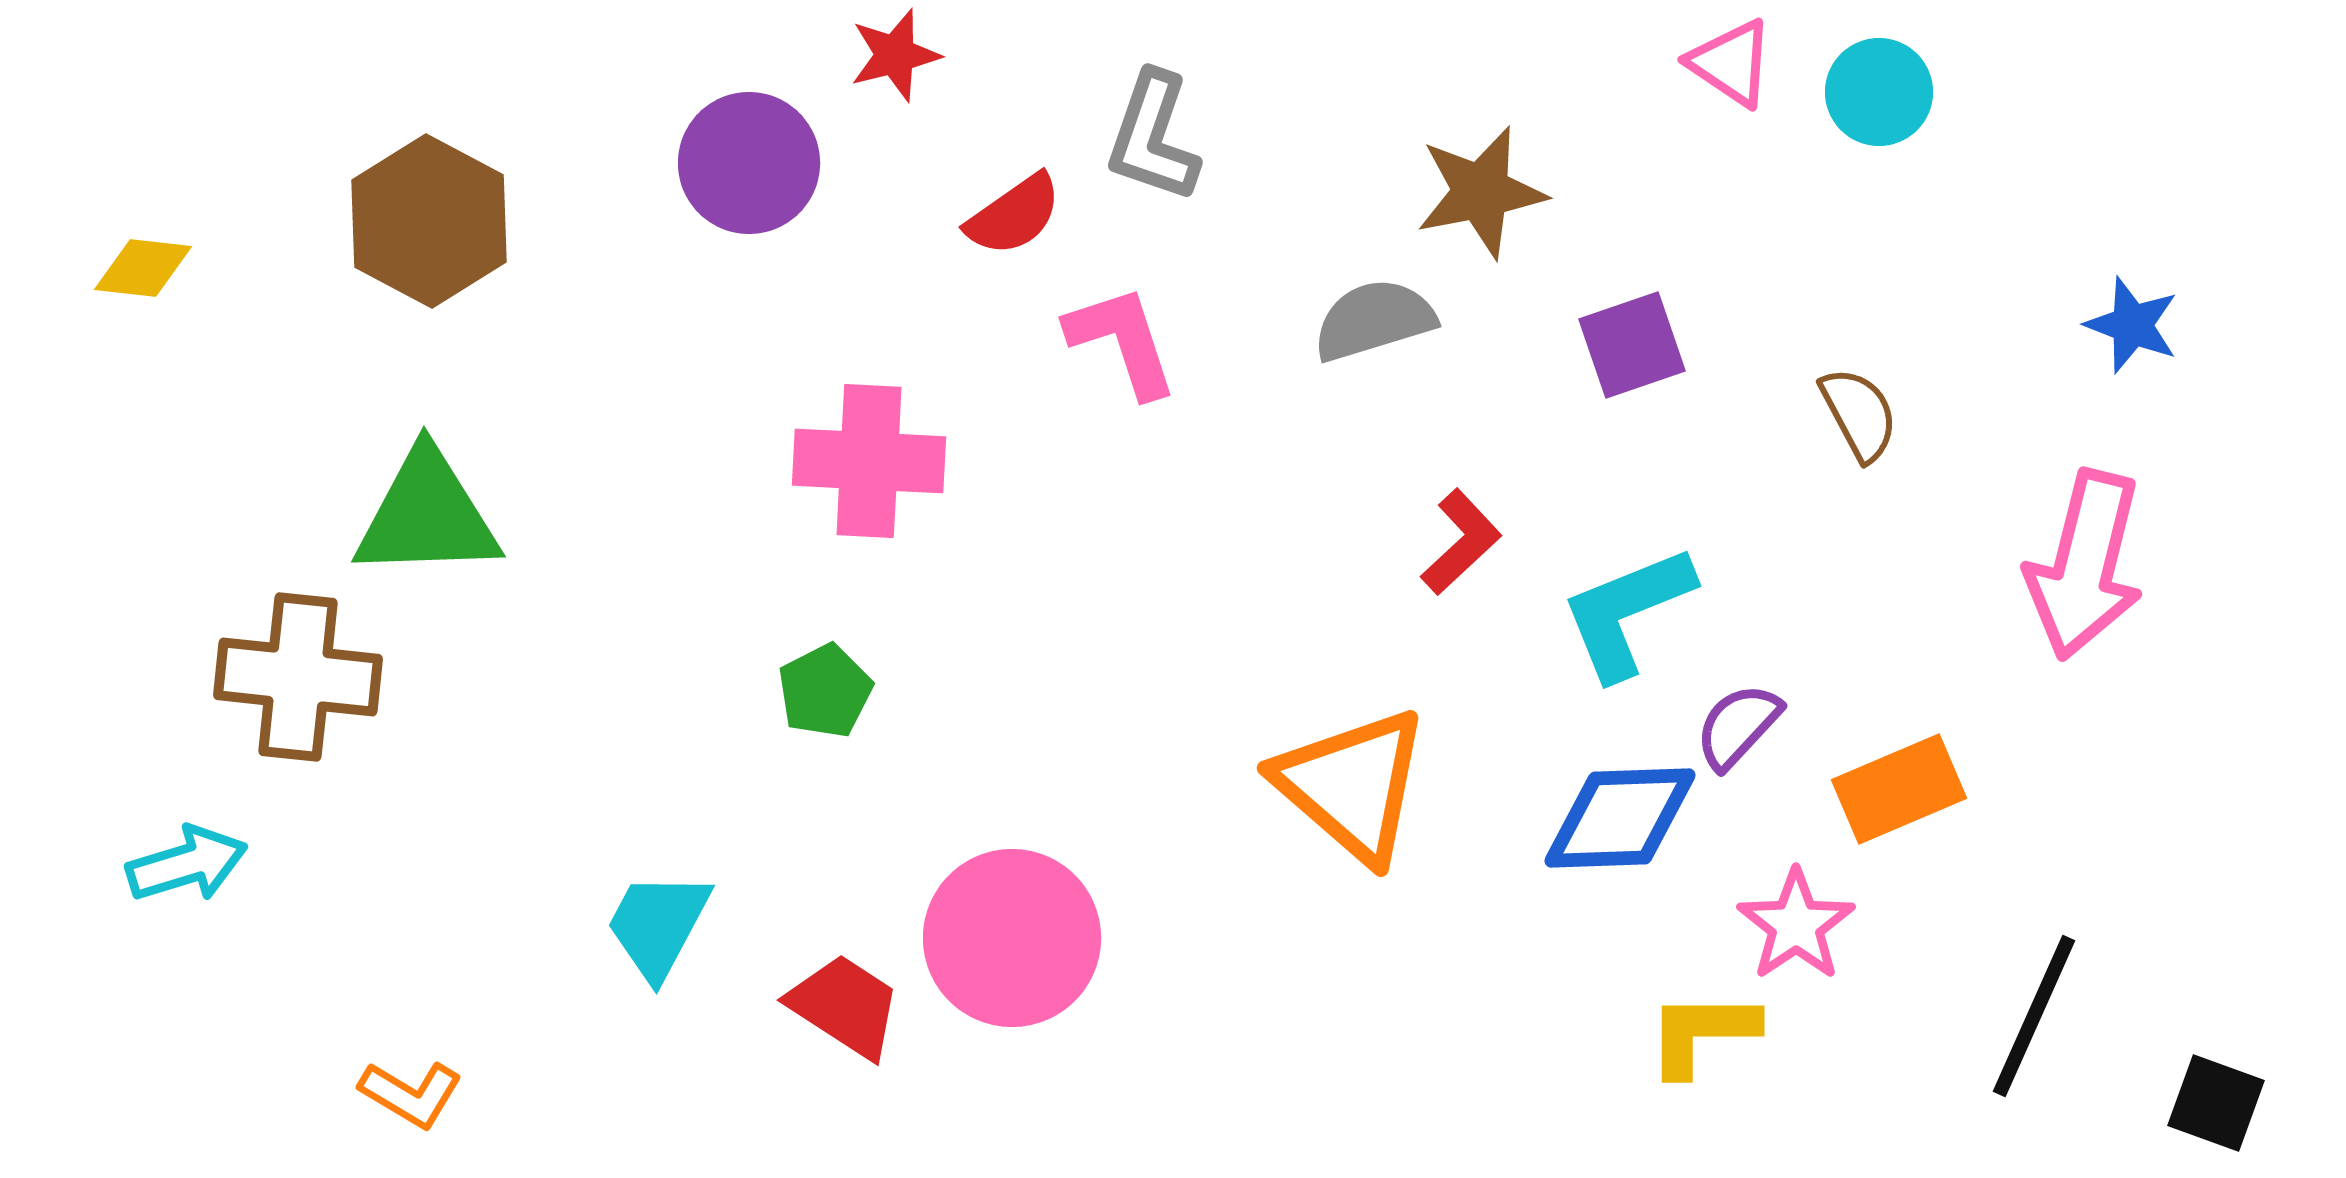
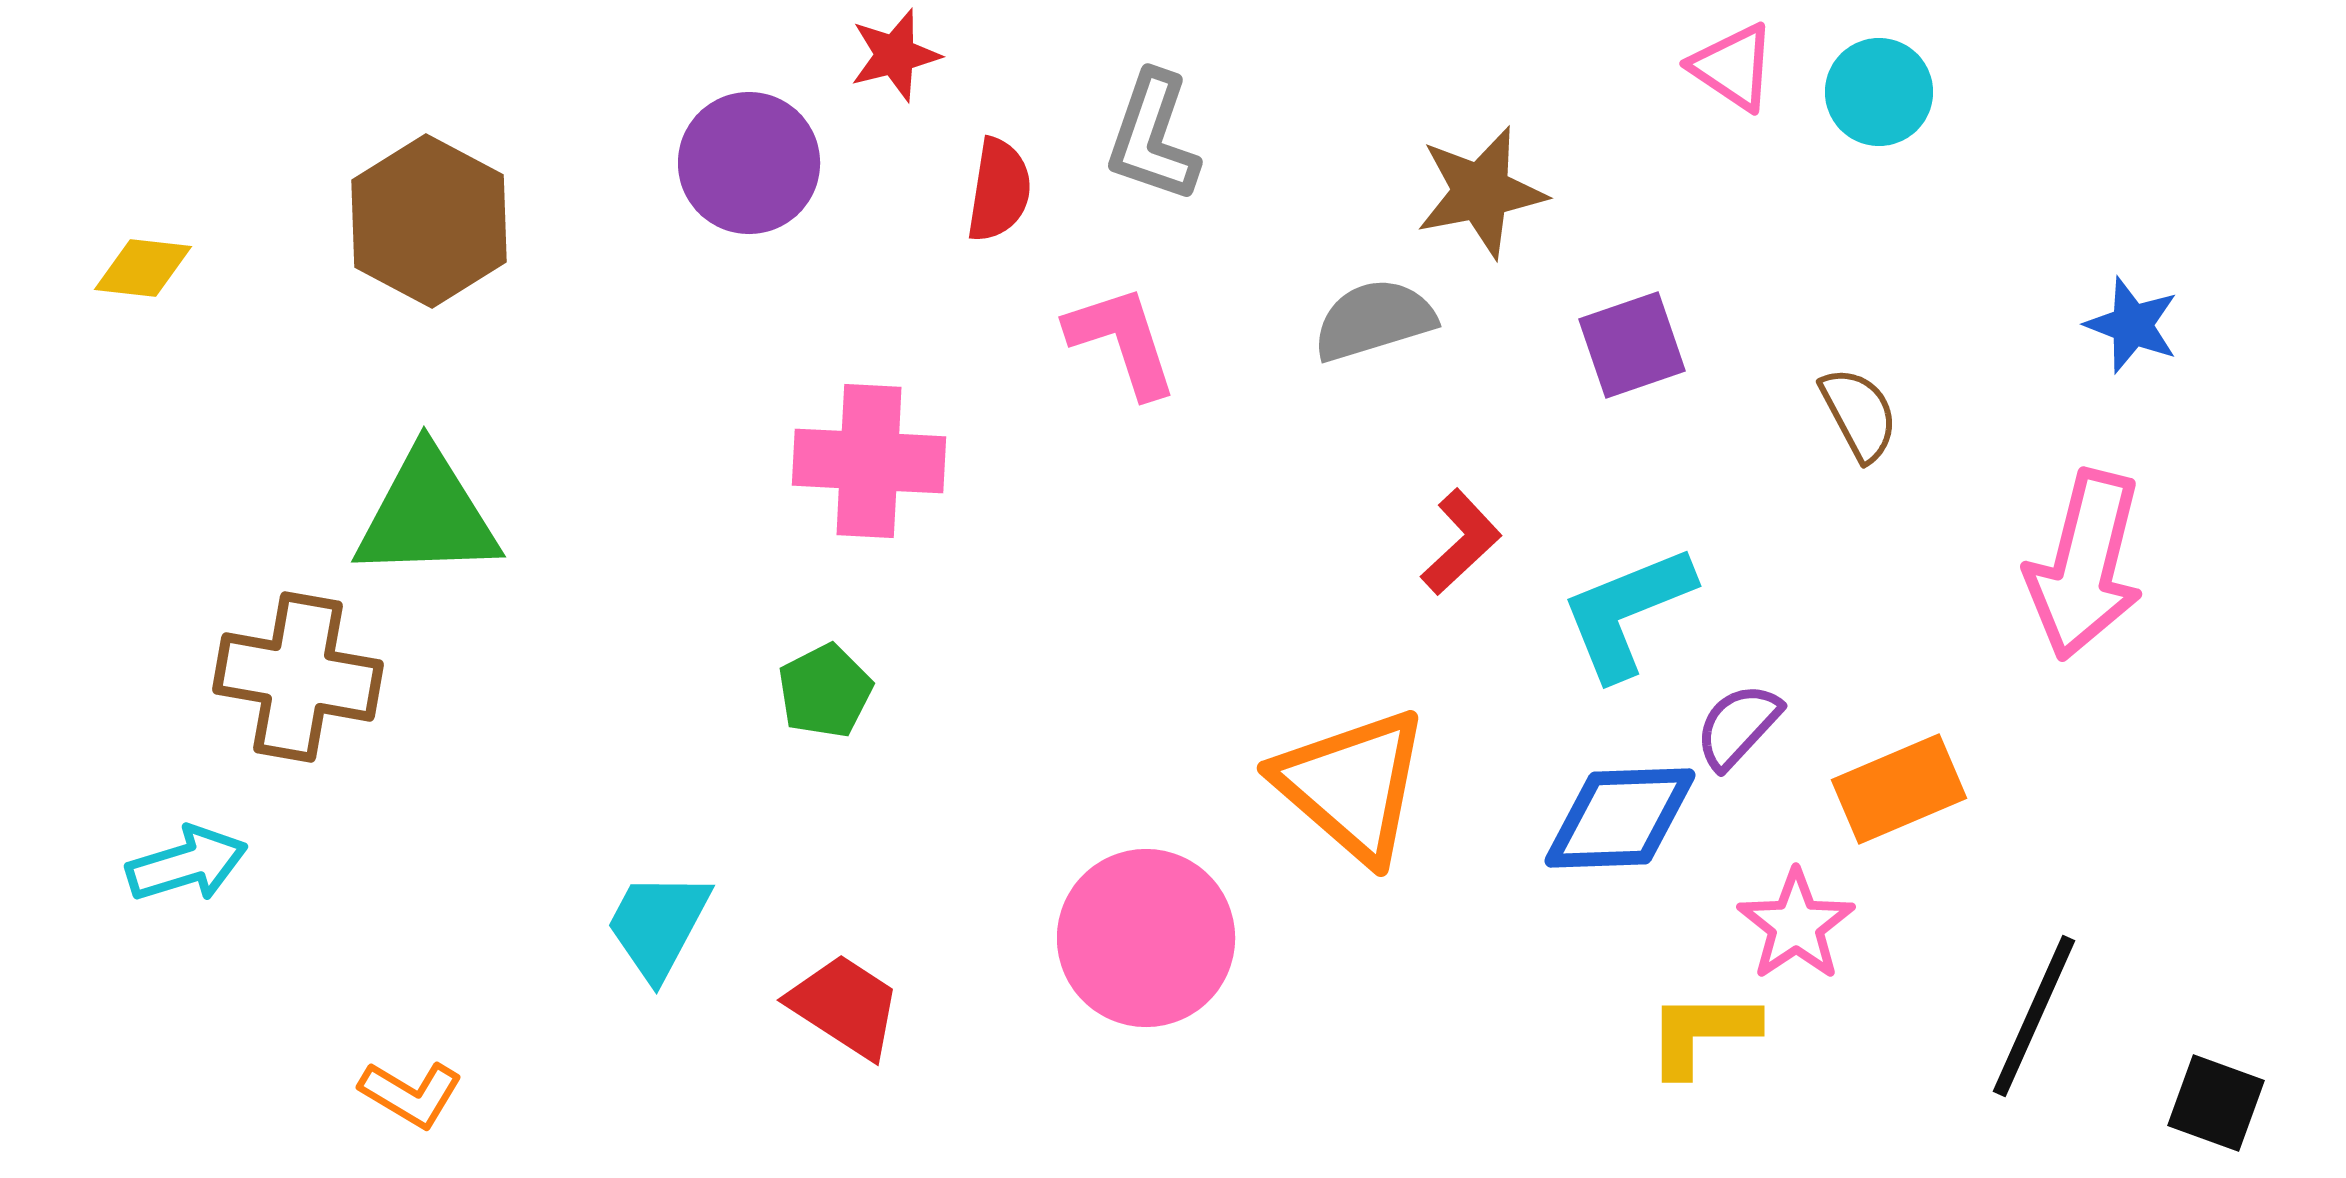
pink triangle: moved 2 px right, 4 px down
red semicircle: moved 15 px left, 25 px up; rotated 46 degrees counterclockwise
brown cross: rotated 4 degrees clockwise
pink circle: moved 134 px right
